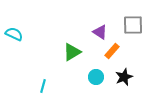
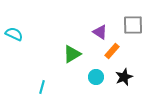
green triangle: moved 2 px down
cyan line: moved 1 px left, 1 px down
